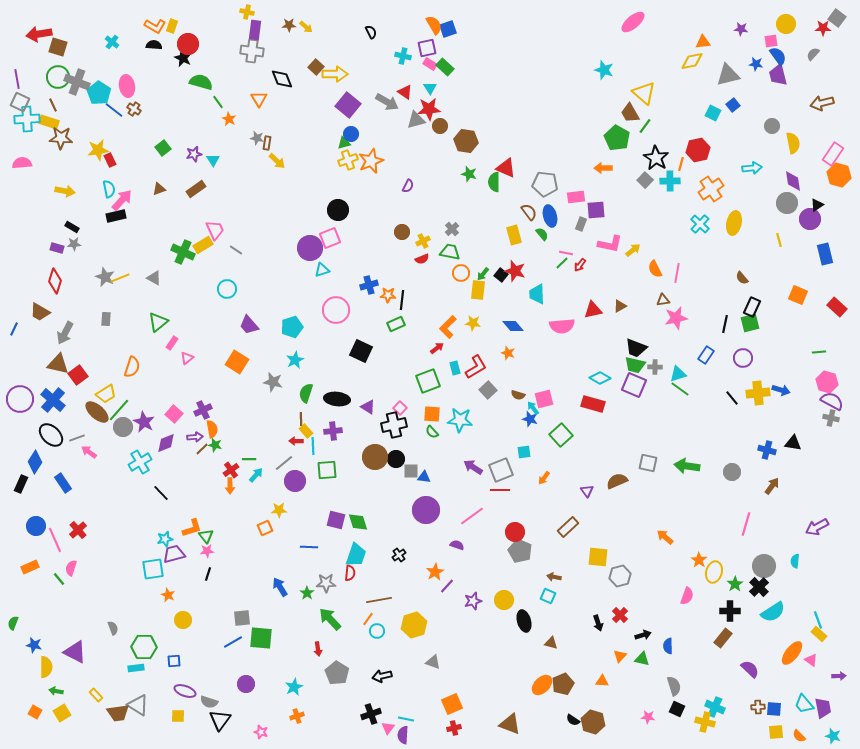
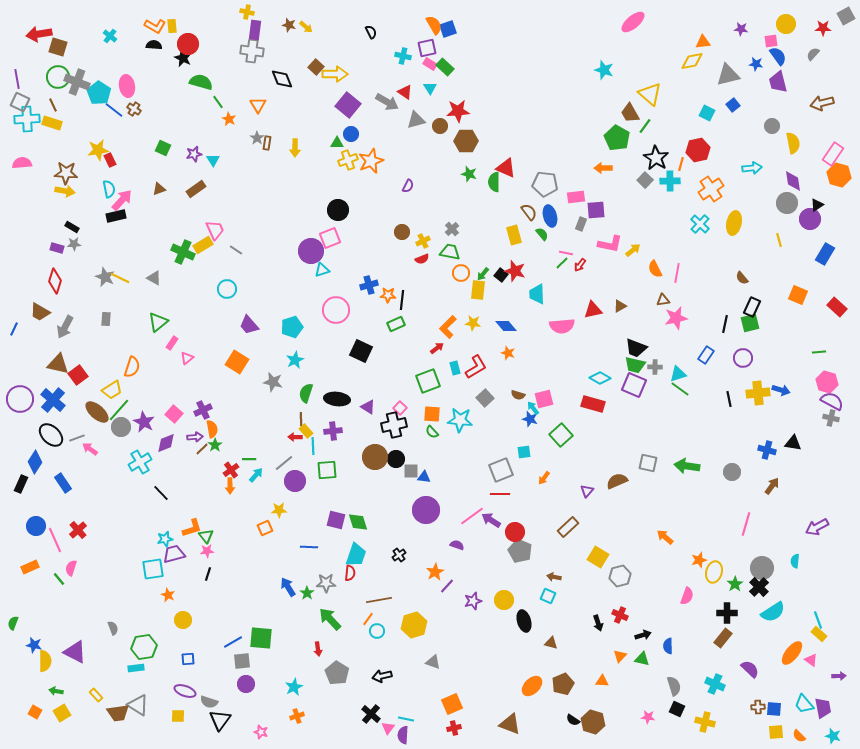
gray square at (837, 18): moved 9 px right, 2 px up; rotated 24 degrees clockwise
brown star at (289, 25): rotated 16 degrees clockwise
yellow rectangle at (172, 26): rotated 24 degrees counterclockwise
cyan cross at (112, 42): moved 2 px left, 6 px up
purple trapezoid at (778, 75): moved 7 px down
yellow triangle at (644, 93): moved 6 px right, 1 px down
orange triangle at (259, 99): moved 1 px left, 6 px down
red star at (429, 109): moved 29 px right, 2 px down
cyan square at (713, 113): moved 6 px left
yellow rectangle at (49, 122): moved 3 px right, 1 px down
brown star at (61, 138): moved 5 px right, 35 px down
gray star at (257, 138): rotated 24 degrees clockwise
brown hexagon at (466, 141): rotated 10 degrees counterclockwise
green triangle at (344, 143): moved 7 px left; rotated 16 degrees clockwise
green square at (163, 148): rotated 28 degrees counterclockwise
yellow arrow at (277, 161): moved 18 px right, 13 px up; rotated 48 degrees clockwise
purple circle at (310, 248): moved 1 px right, 3 px down
blue rectangle at (825, 254): rotated 45 degrees clockwise
yellow line at (120, 278): rotated 48 degrees clockwise
blue diamond at (513, 326): moved 7 px left
gray arrow at (65, 333): moved 6 px up
gray square at (488, 390): moved 3 px left, 8 px down
yellow trapezoid at (106, 394): moved 6 px right, 4 px up
black line at (732, 398): moved 3 px left, 1 px down; rotated 28 degrees clockwise
gray circle at (123, 427): moved 2 px left
red arrow at (296, 441): moved 1 px left, 4 px up
green star at (215, 445): rotated 24 degrees clockwise
pink arrow at (89, 452): moved 1 px right, 3 px up
purple arrow at (473, 467): moved 18 px right, 53 px down
red line at (500, 490): moved 4 px down
purple triangle at (587, 491): rotated 16 degrees clockwise
yellow square at (598, 557): rotated 25 degrees clockwise
orange star at (699, 560): rotated 21 degrees clockwise
gray circle at (764, 566): moved 2 px left, 2 px down
blue arrow at (280, 587): moved 8 px right
black cross at (730, 611): moved 3 px left, 2 px down
red cross at (620, 615): rotated 21 degrees counterclockwise
gray square at (242, 618): moved 43 px down
green hexagon at (144, 647): rotated 10 degrees counterclockwise
blue square at (174, 661): moved 14 px right, 2 px up
yellow semicircle at (46, 667): moved 1 px left, 6 px up
orange ellipse at (542, 685): moved 10 px left, 1 px down
cyan cross at (715, 707): moved 23 px up
black cross at (371, 714): rotated 30 degrees counterclockwise
